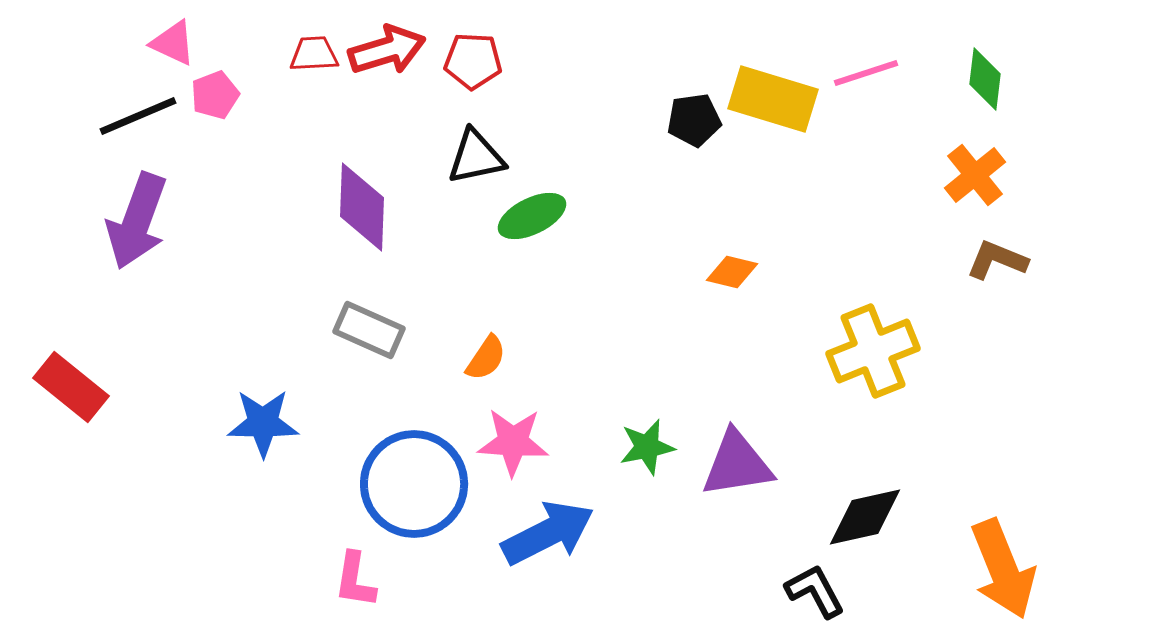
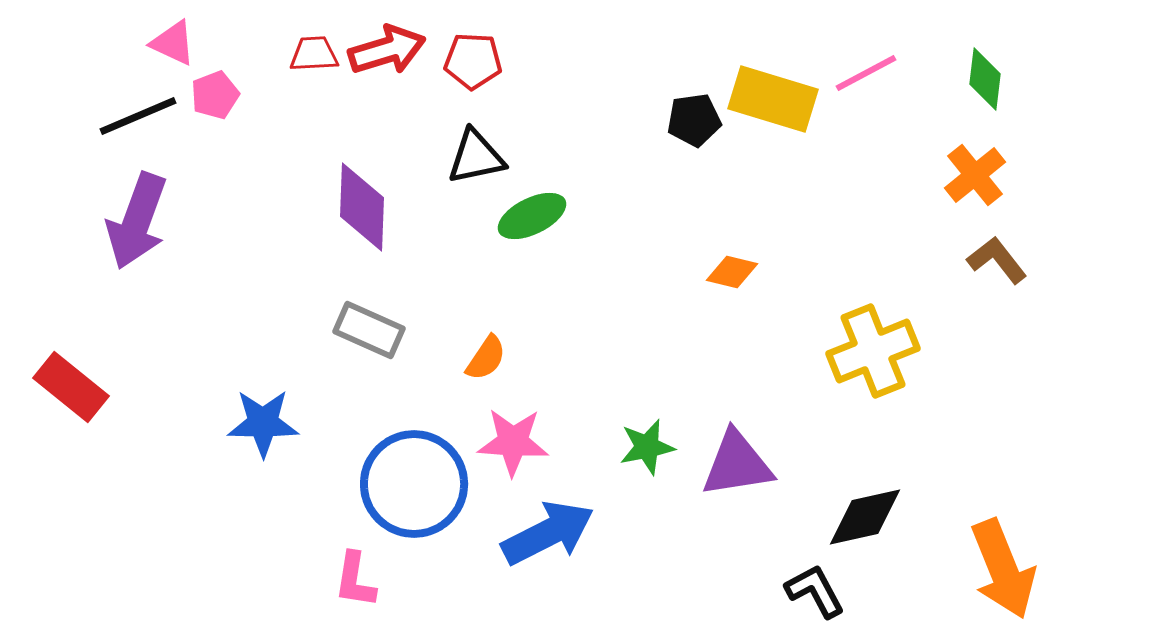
pink line: rotated 10 degrees counterclockwise
brown L-shape: rotated 30 degrees clockwise
